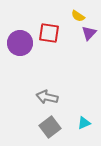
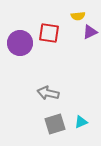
yellow semicircle: rotated 40 degrees counterclockwise
purple triangle: moved 1 px right, 1 px up; rotated 21 degrees clockwise
gray arrow: moved 1 px right, 4 px up
cyan triangle: moved 3 px left, 1 px up
gray square: moved 5 px right, 3 px up; rotated 20 degrees clockwise
